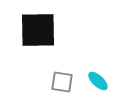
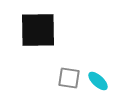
gray square: moved 7 px right, 4 px up
